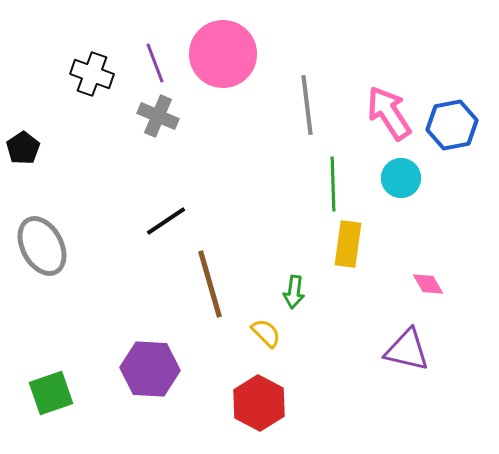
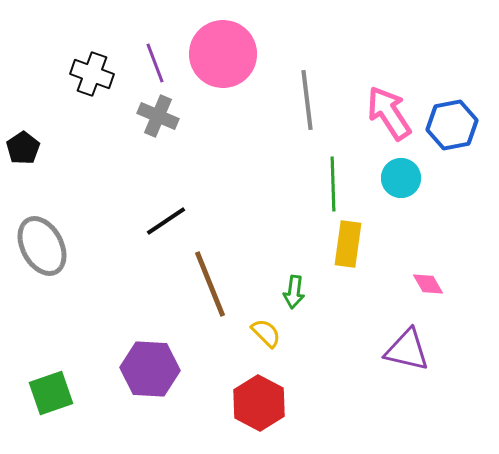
gray line: moved 5 px up
brown line: rotated 6 degrees counterclockwise
